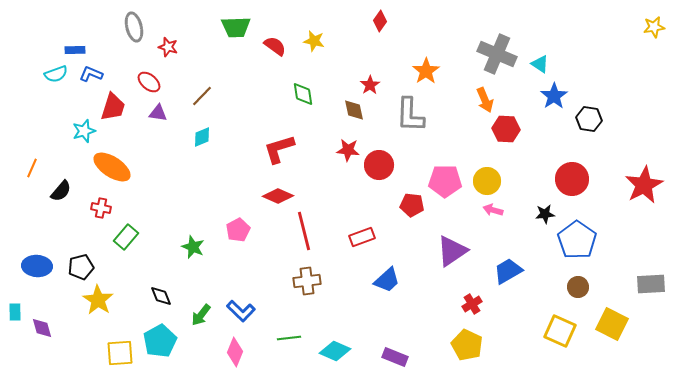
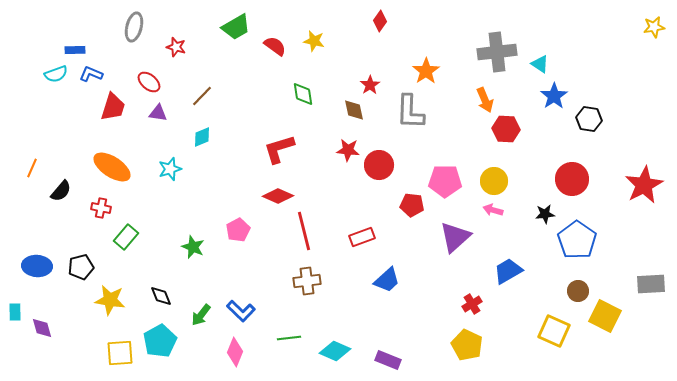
gray ellipse at (134, 27): rotated 28 degrees clockwise
green trapezoid at (236, 27): rotated 28 degrees counterclockwise
red star at (168, 47): moved 8 px right
gray cross at (497, 54): moved 2 px up; rotated 30 degrees counterclockwise
gray L-shape at (410, 115): moved 3 px up
cyan star at (84, 131): moved 86 px right, 38 px down
yellow circle at (487, 181): moved 7 px right
purple triangle at (452, 251): moved 3 px right, 14 px up; rotated 8 degrees counterclockwise
brown circle at (578, 287): moved 4 px down
yellow star at (98, 300): moved 12 px right; rotated 24 degrees counterclockwise
yellow square at (612, 324): moved 7 px left, 8 px up
yellow square at (560, 331): moved 6 px left
purple rectangle at (395, 357): moved 7 px left, 3 px down
